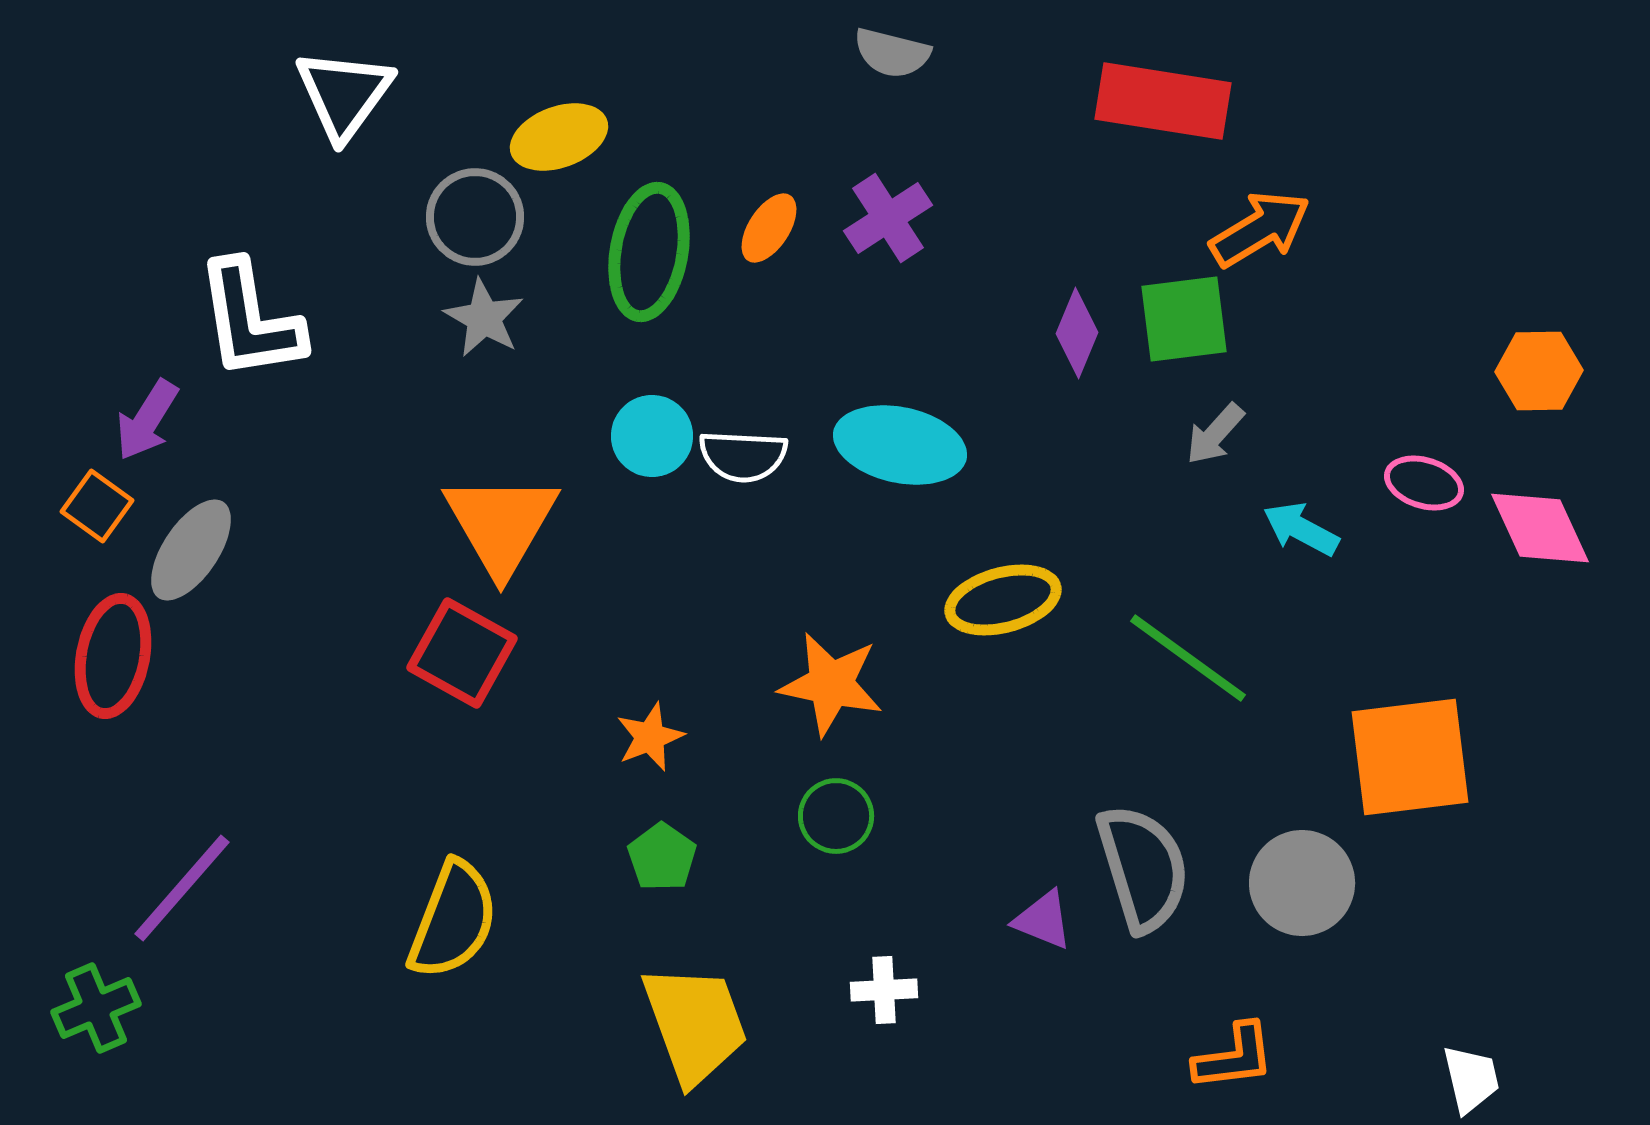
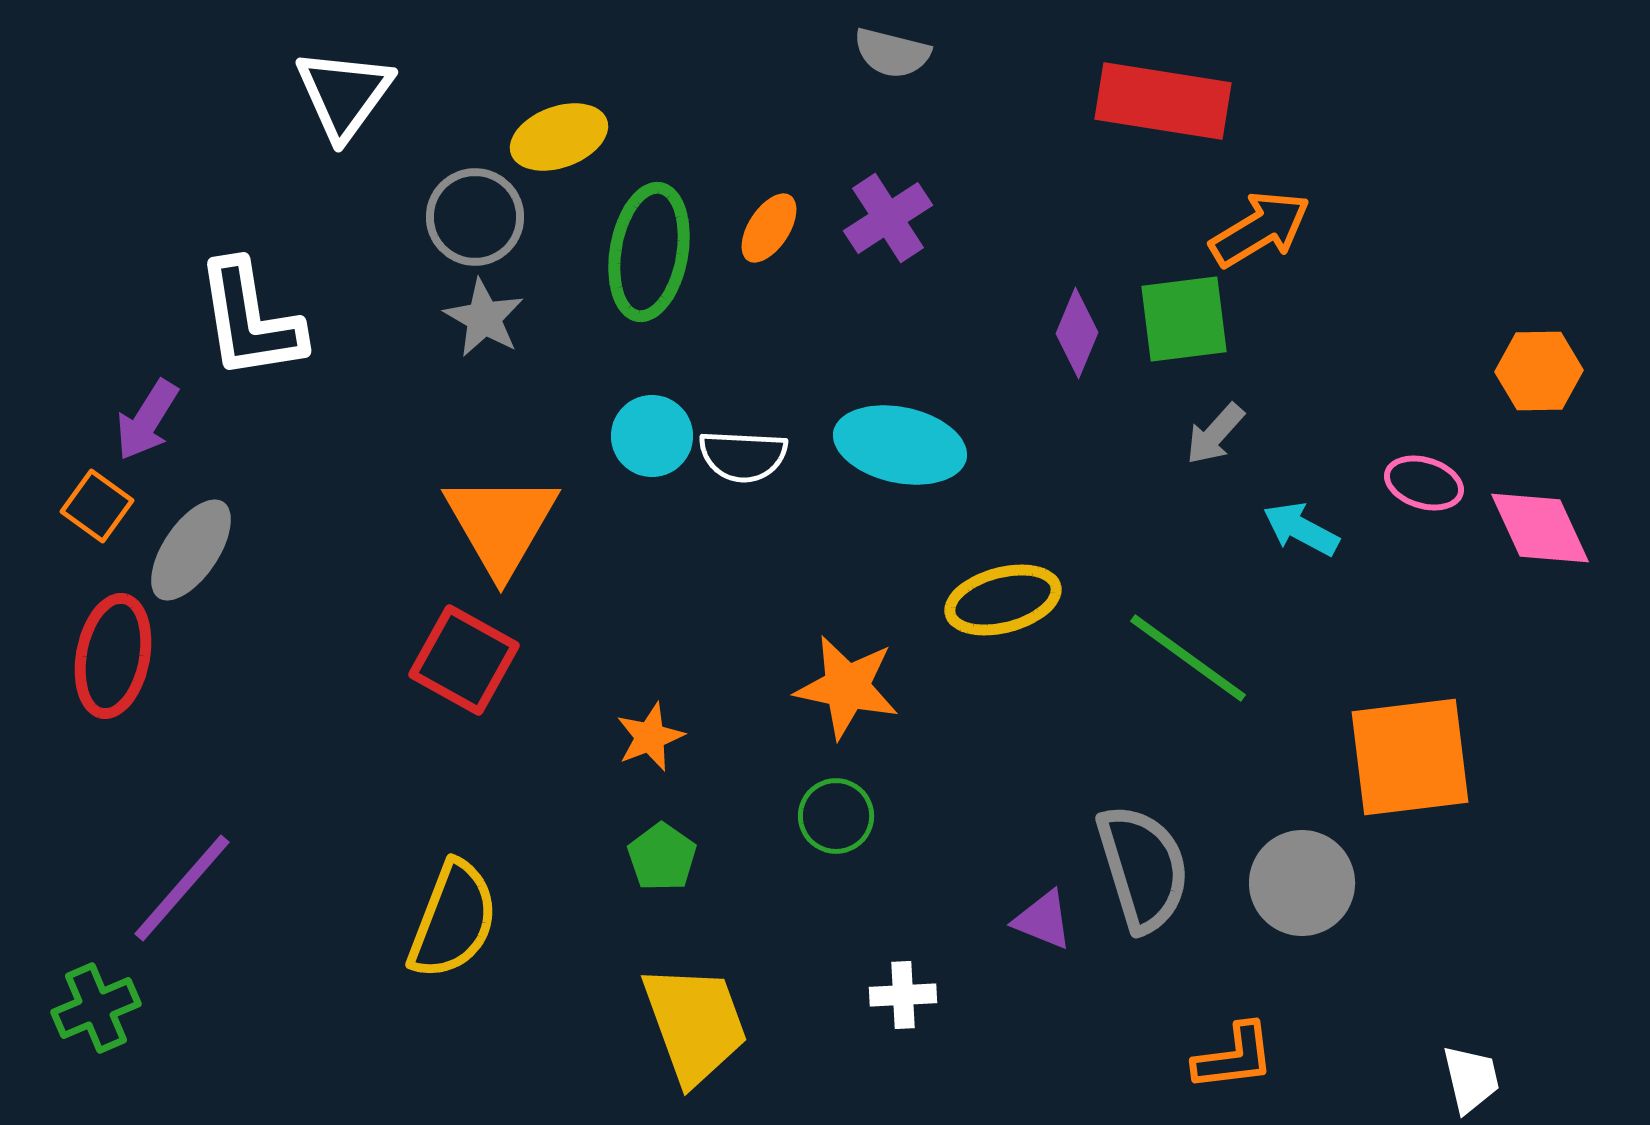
red square at (462, 653): moved 2 px right, 7 px down
orange star at (831, 684): moved 16 px right, 3 px down
white cross at (884, 990): moved 19 px right, 5 px down
